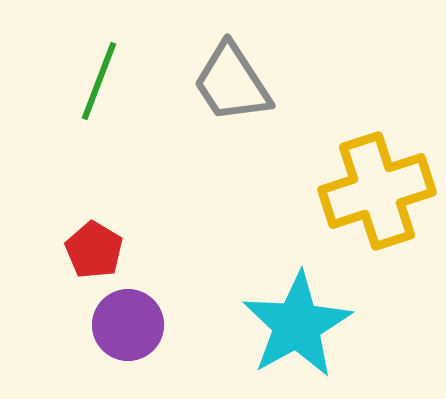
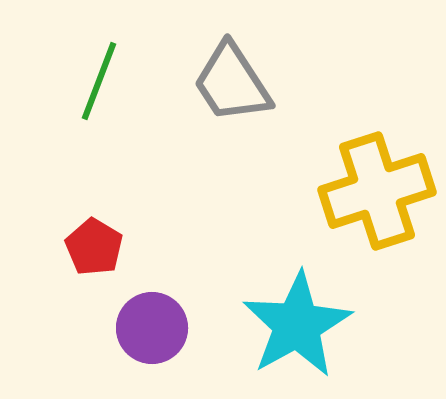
red pentagon: moved 3 px up
purple circle: moved 24 px right, 3 px down
